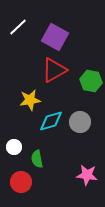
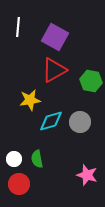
white line: rotated 42 degrees counterclockwise
white circle: moved 12 px down
pink star: rotated 10 degrees clockwise
red circle: moved 2 px left, 2 px down
